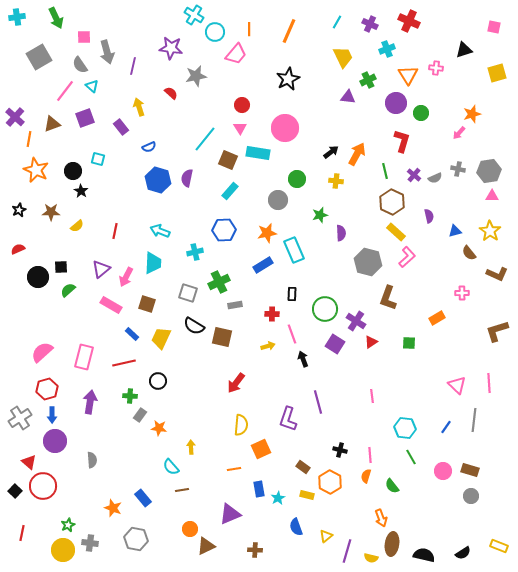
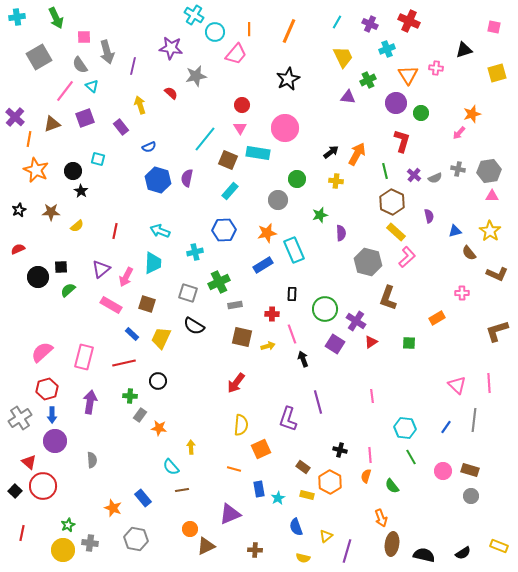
yellow arrow at (139, 107): moved 1 px right, 2 px up
brown square at (222, 337): moved 20 px right
orange line at (234, 469): rotated 24 degrees clockwise
yellow semicircle at (371, 558): moved 68 px left
